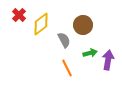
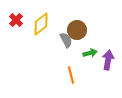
red cross: moved 3 px left, 5 px down
brown circle: moved 6 px left, 5 px down
gray semicircle: moved 2 px right
orange line: moved 4 px right, 7 px down; rotated 12 degrees clockwise
